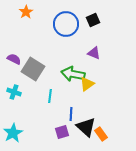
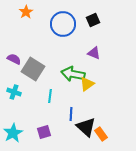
blue circle: moved 3 px left
purple square: moved 18 px left
